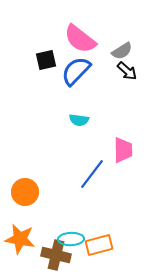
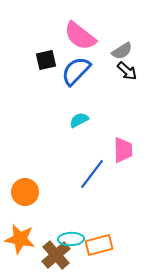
pink semicircle: moved 3 px up
cyan semicircle: rotated 144 degrees clockwise
brown cross: rotated 36 degrees clockwise
